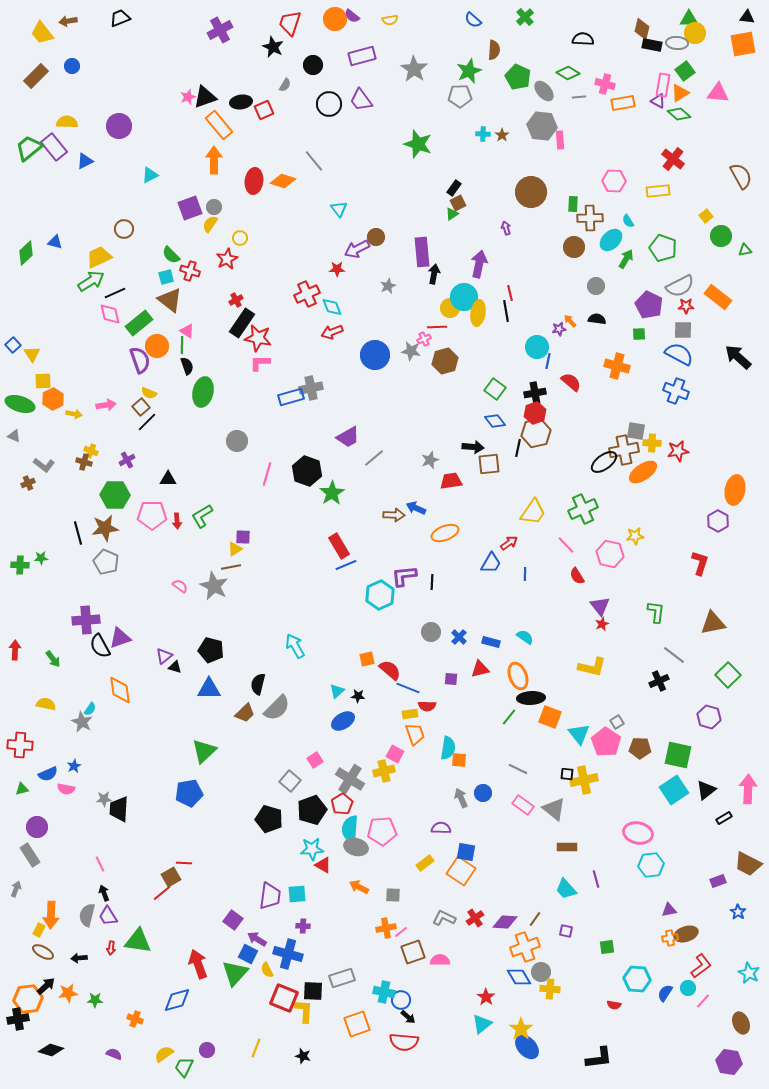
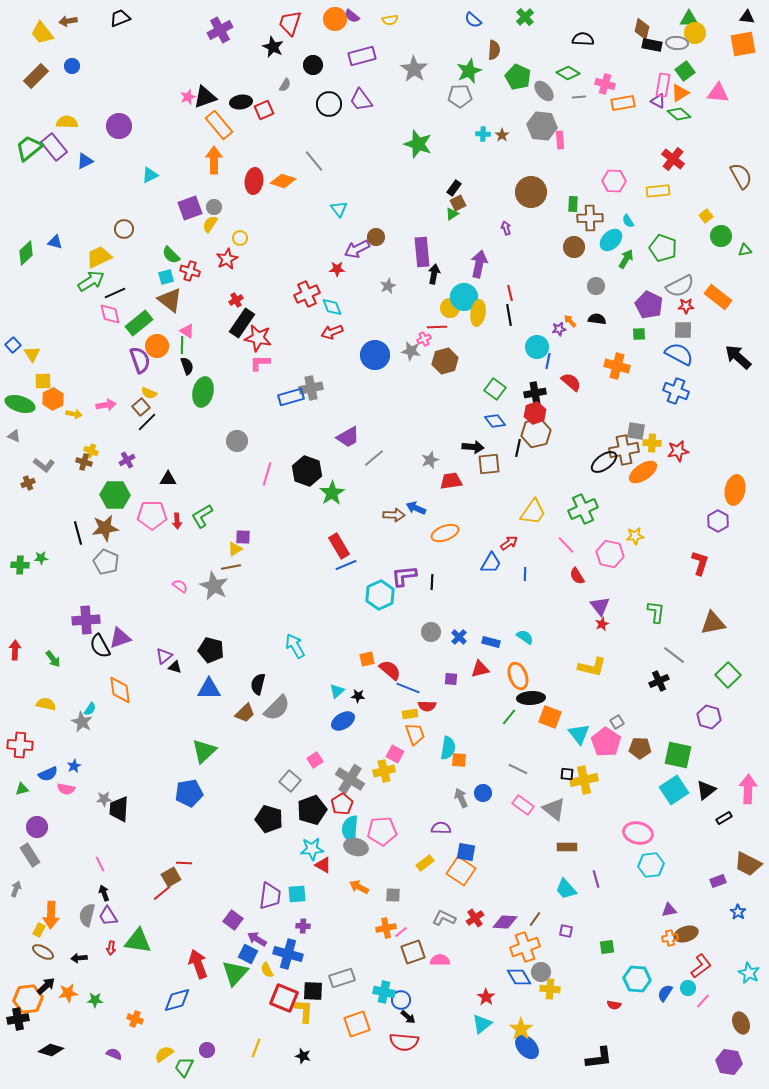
black line at (506, 311): moved 3 px right, 4 px down
